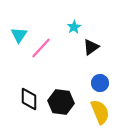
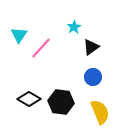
blue circle: moved 7 px left, 6 px up
black diamond: rotated 60 degrees counterclockwise
